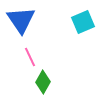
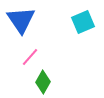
pink line: rotated 66 degrees clockwise
